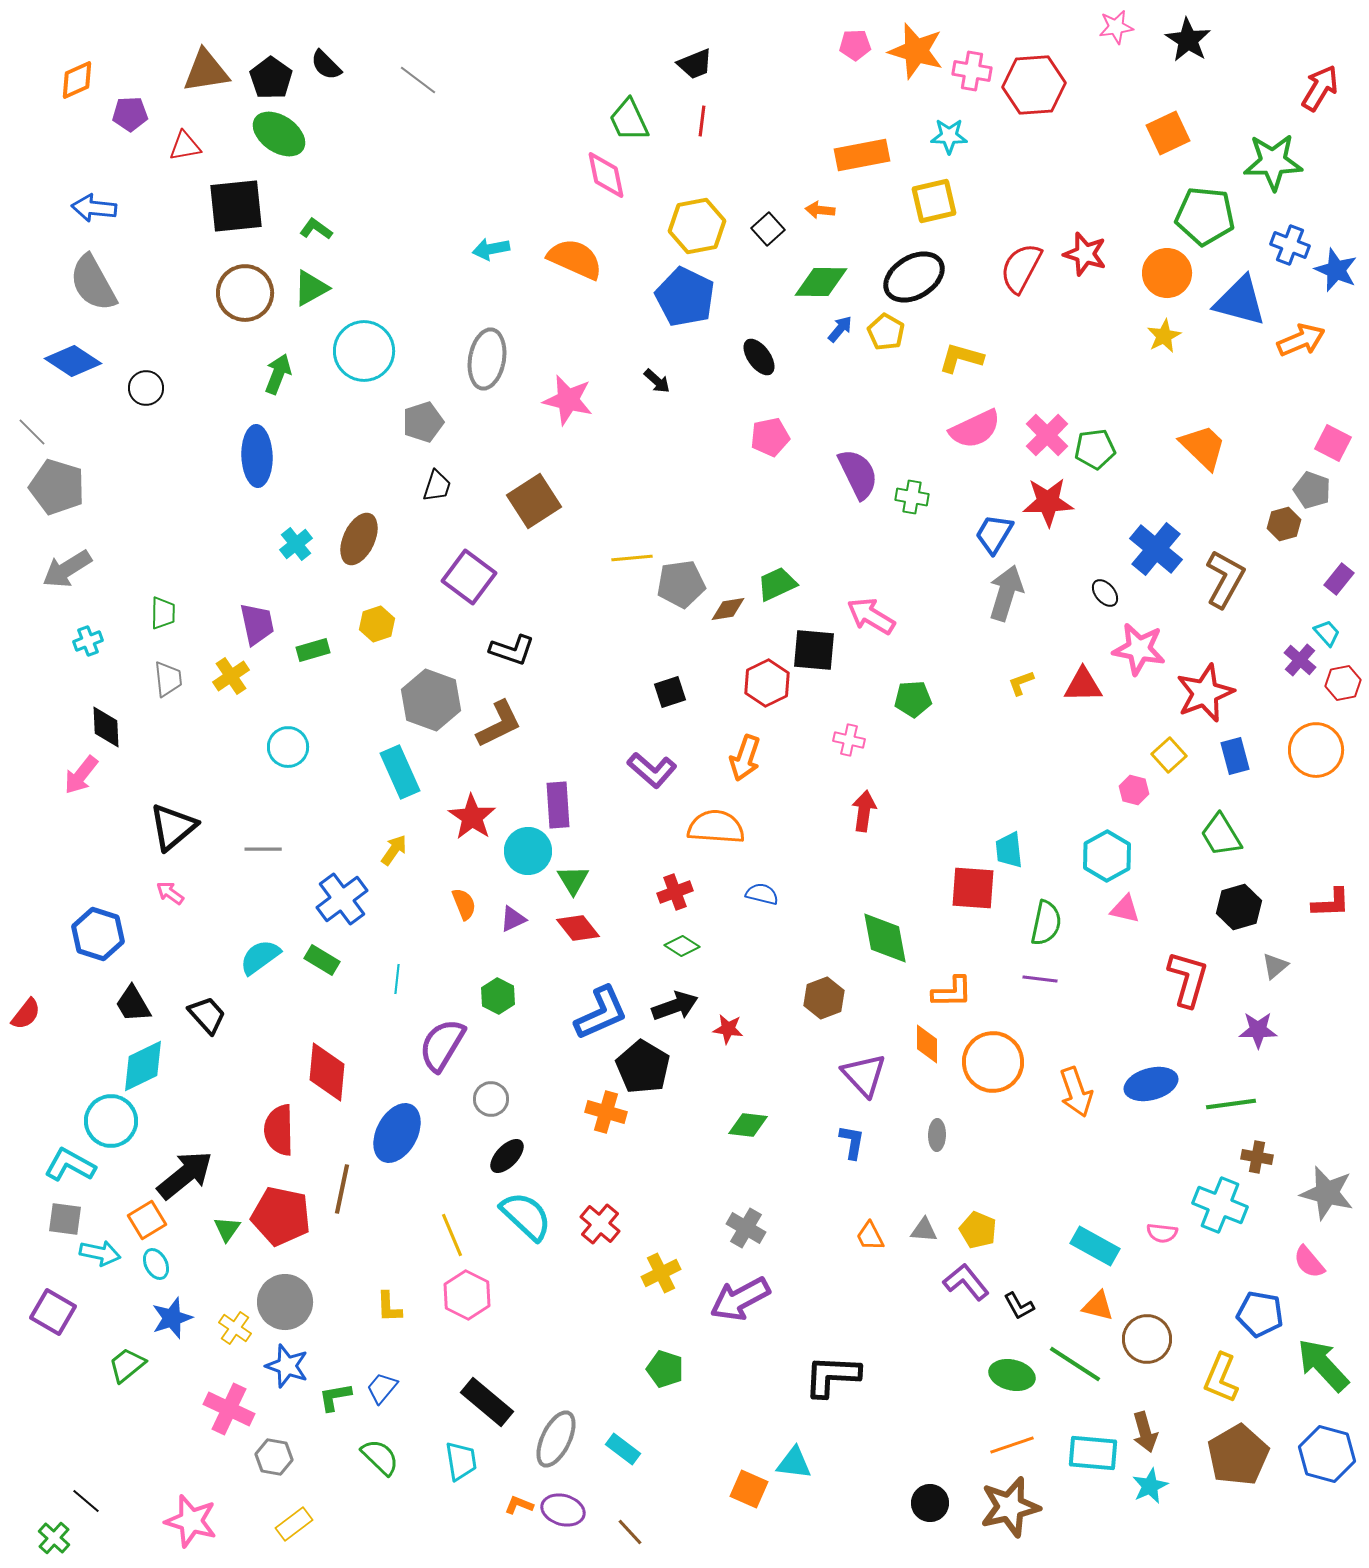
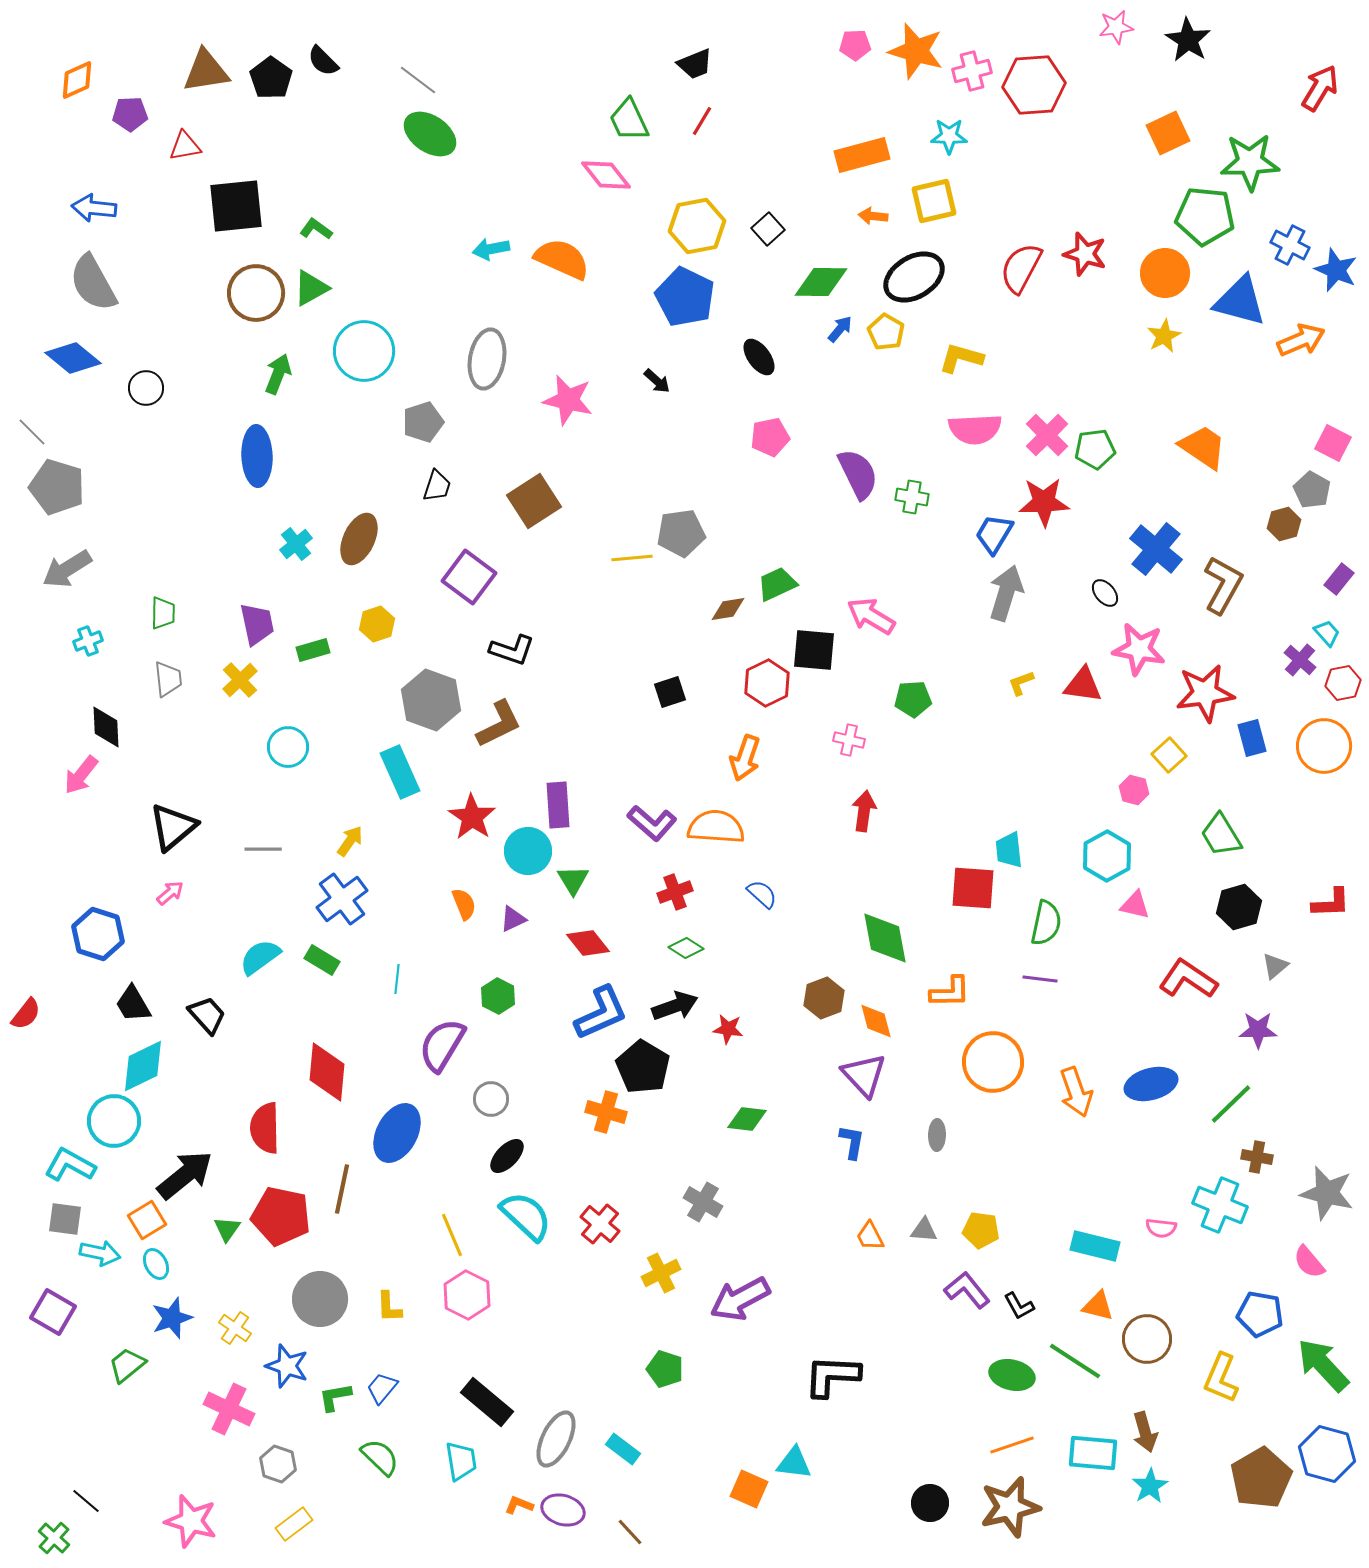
black semicircle at (326, 65): moved 3 px left, 4 px up
pink cross at (972, 71): rotated 24 degrees counterclockwise
red line at (702, 121): rotated 24 degrees clockwise
green ellipse at (279, 134): moved 151 px right
orange rectangle at (862, 155): rotated 4 degrees counterclockwise
green star at (1273, 162): moved 23 px left
pink diamond at (606, 175): rotated 27 degrees counterclockwise
orange arrow at (820, 210): moved 53 px right, 6 px down
blue cross at (1290, 245): rotated 6 degrees clockwise
orange semicircle at (575, 259): moved 13 px left
orange circle at (1167, 273): moved 2 px left
brown circle at (245, 293): moved 11 px right
blue diamond at (73, 361): moved 3 px up; rotated 6 degrees clockwise
pink semicircle at (975, 429): rotated 22 degrees clockwise
orange trapezoid at (1203, 447): rotated 10 degrees counterclockwise
gray pentagon at (1312, 490): rotated 9 degrees clockwise
red star at (1048, 502): moved 4 px left
brown L-shape at (1225, 579): moved 2 px left, 6 px down
gray pentagon at (681, 584): moved 51 px up
yellow cross at (231, 676): moved 9 px right, 4 px down; rotated 9 degrees counterclockwise
red triangle at (1083, 685): rotated 9 degrees clockwise
red star at (1205, 693): rotated 14 degrees clockwise
orange circle at (1316, 750): moved 8 px right, 4 px up
blue rectangle at (1235, 756): moved 17 px right, 18 px up
purple L-shape at (652, 770): moved 53 px down
yellow arrow at (394, 850): moved 44 px left, 9 px up
pink arrow at (170, 893): rotated 104 degrees clockwise
blue semicircle at (762, 894): rotated 28 degrees clockwise
pink triangle at (1125, 909): moved 10 px right, 4 px up
red diamond at (578, 928): moved 10 px right, 15 px down
green diamond at (682, 946): moved 4 px right, 2 px down
red L-shape at (1188, 979): rotated 72 degrees counterclockwise
orange L-shape at (952, 992): moved 2 px left
orange diamond at (927, 1044): moved 51 px left, 23 px up; rotated 15 degrees counterclockwise
green line at (1231, 1104): rotated 36 degrees counterclockwise
cyan circle at (111, 1121): moved 3 px right
green diamond at (748, 1125): moved 1 px left, 6 px up
red semicircle at (279, 1130): moved 14 px left, 2 px up
gray cross at (746, 1228): moved 43 px left, 26 px up
yellow pentagon at (978, 1230): moved 3 px right; rotated 15 degrees counterclockwise
pink semicircle at (1162, 1233): moved 1 px left, 5 px up
cyan rectangle at (1095, 1246): rotated 15 degrees counterclockwise
purple L-shape at (966, 1282): moved 1 px right, 8 px down
gray circle at (285, 1302): moved 35 px right, 3 px up
green line at (1075, 1364): moved 3 px up
brown pentagon at (1238, 1455): moved 23 px right, 23 px down
gray hexagon at (274, 1457): moved 4 px right, 7 px down; rotated 9 degrees clockwise
cyan star at (1150, 1486): rotated 6 degrees counterclockwise
